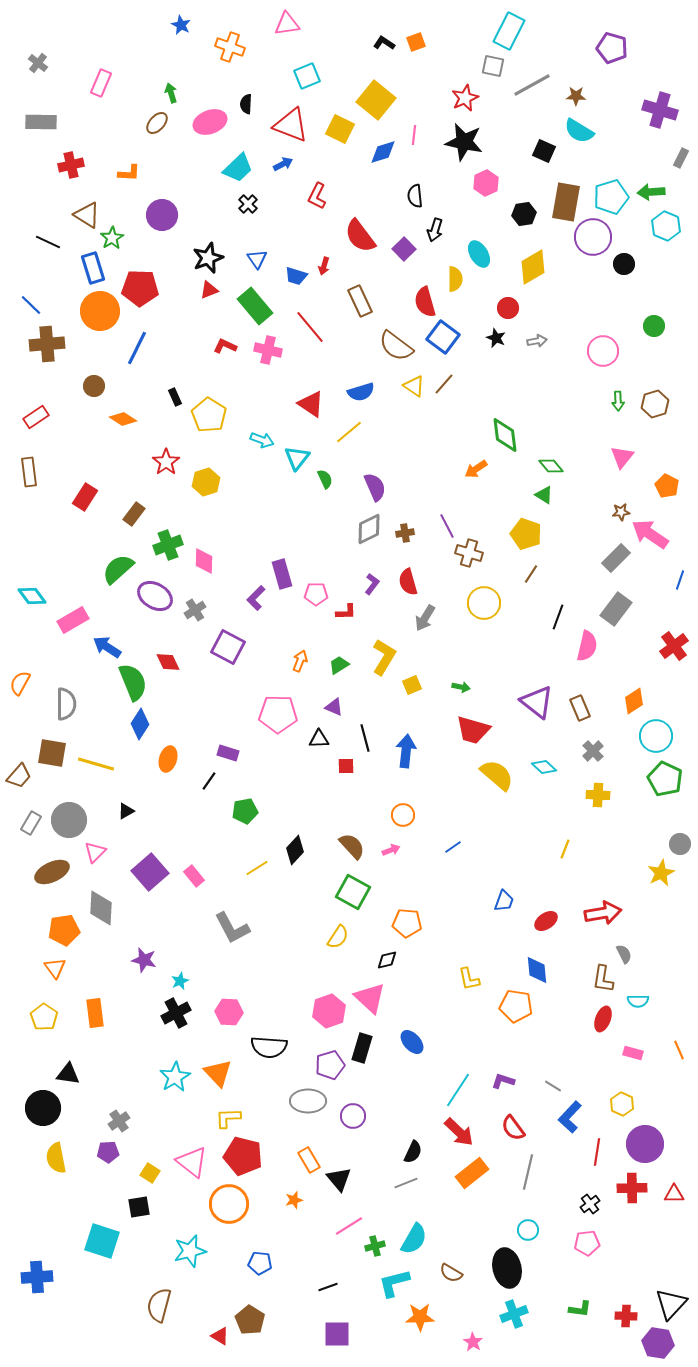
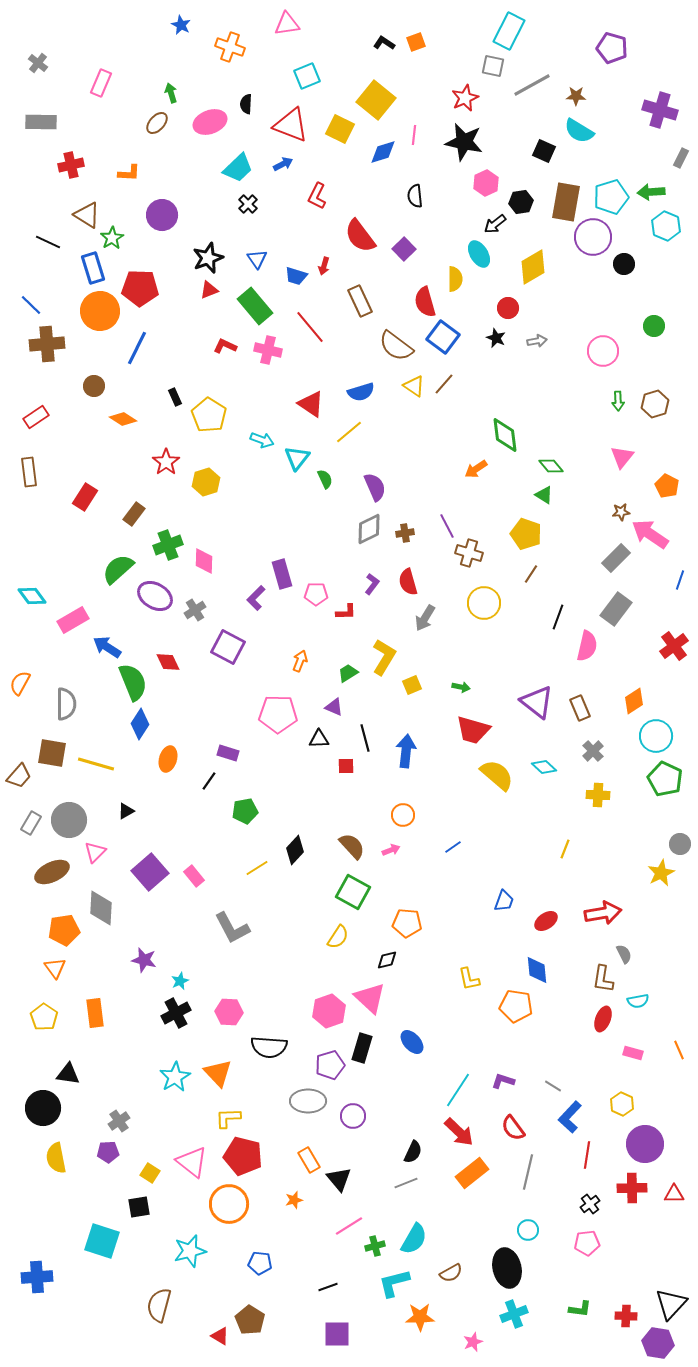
black hexagon at (524, 214): moved 3 px left, 12 px up
black arrow at (435, 230): moved 60 px right, 6 px up; rotated 35 degrees clockwise
green trapezoid at (339, 665): moved 9 px right, 8 px down
cyan semicircle at (638, 1001): rotated 10 degrees counterclockwise
red line at (597, 1152): moved 10 px left, 3 px down
brown semicircle at (451, 1273): rotated 60 degrees counterclockwise
pink star at (473, 1342): rotated 18 degrees clockwise
